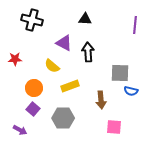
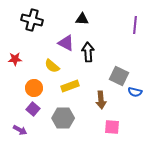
black triangle: moved 3 px left
purple triangle: moved 2 px right
gray square: moved 1 px left, 3 px down; rotated 24 degrees clockwise
blue semicircle: moved 4 px right, 1 px down
pink square: moved 2 px left
